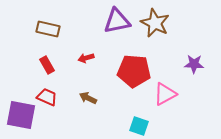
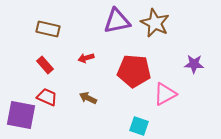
red rectangle: moved 2 px left; rotated 12 degrees counterclockwise
